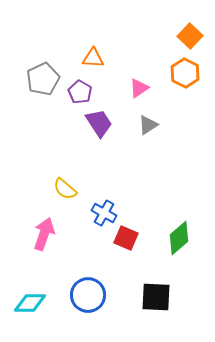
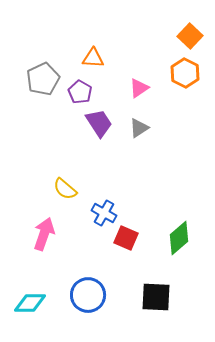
gray triangle: moved 9 px left, 3 px down
